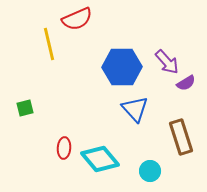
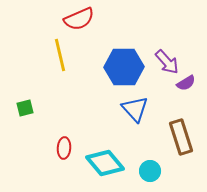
red semicircle: moved 2 px right
yellow line: moved 11 px right, 11 px down
blue hexagon: moved 2 px right
cyan diamond: moved 5 px right, 4 px down
